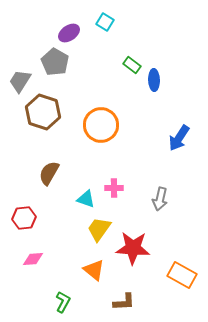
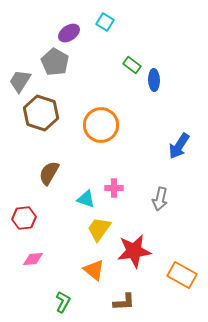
brown hexagon: moved 2 px left, 1 px down
blue arrow: moved 8 px down
red star: moved 1 px right, 3 px down; rotated 12 degrees counterclockwise
